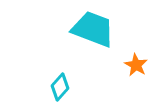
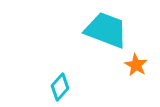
cyan trapezoid: moved 13 px right, 1 px down
